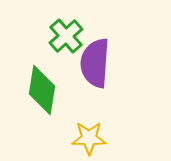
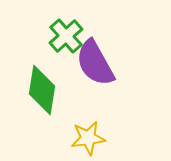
purple semicircle: rotated 33 degrees counterclockwise
yellow star: moved 1 px left; rotated 8 degrees counterclockwise
